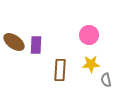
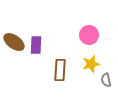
yellow star: rotated 12 degrees counterclockwise
